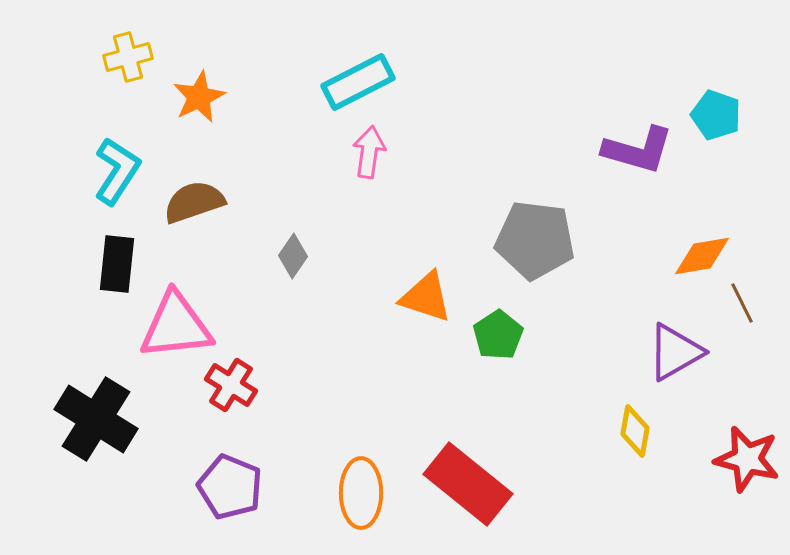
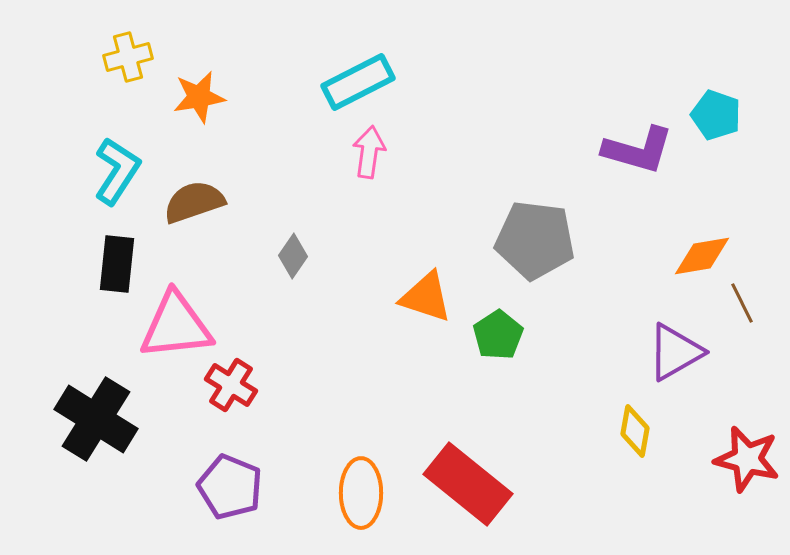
orange star: rotated 16 degrees clockwise
